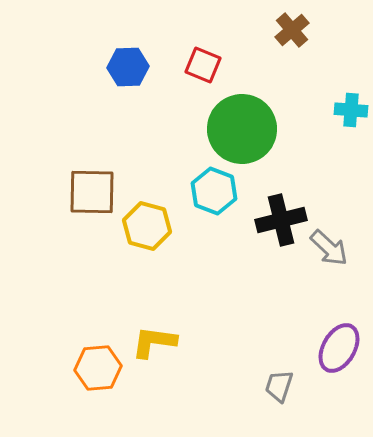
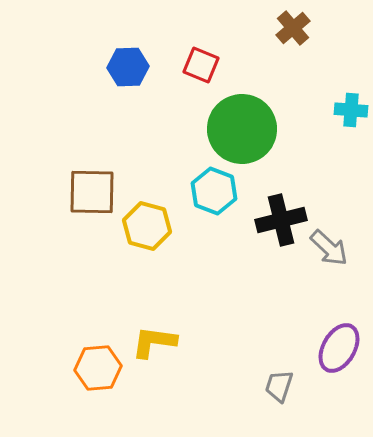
brown cross: moved 1 px right, 2 px up
red square: moved 2 px left
